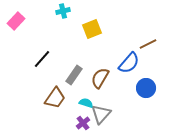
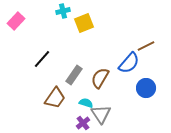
yellow square: moved 8 px left, 6 px up
brown line: moved 2 px left, 2 px down
gray triangle: rotated 15 degrees counterclockwise
